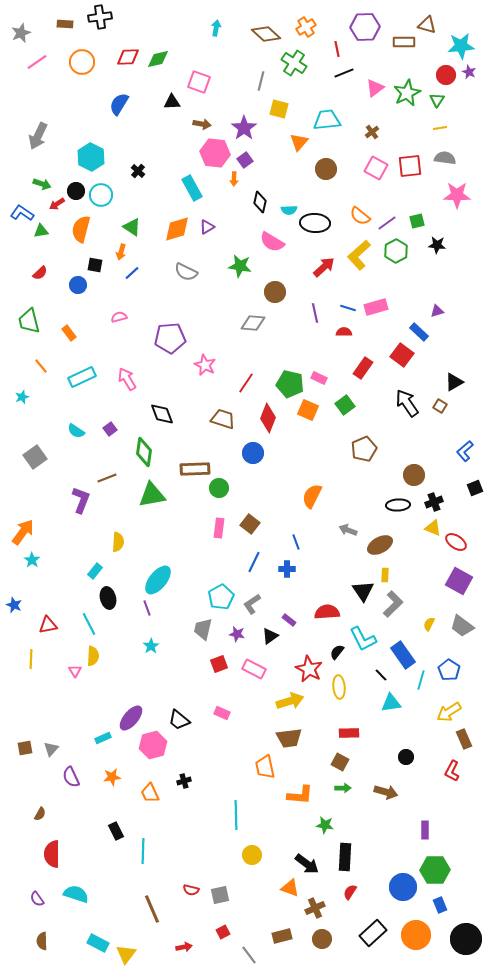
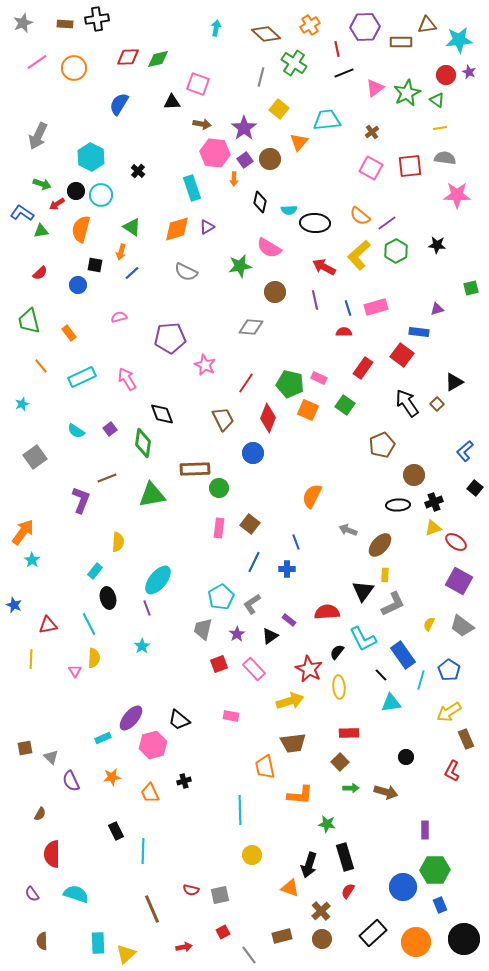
black cross at (100, 17): moved 3 px left, 2 px down
brown triangle at (427, 25): rotated 24 degrees counterclockwise
orange cross at (306, 27): moved 4 px right, 2 px up
gray star at (21, 33): moved 2 px right, 10 px up
brown rectangle at (404, 42): moved 3 px left
cyan star at (461, 46): moved 2 px left, 6 px up
orange circle at (82, 62): moved 8 px left, 6 px down
gray line at (261, 81): moved 4 px up
pink square at (199, 82): moved 1 px left, 2 px down
green triangle at (437, 100): rotated 28 degrees counterclockwise
yellow square at (279, 109): rotated 24 degrees clockwise
pink square at (376, 168): moved 5 px left
brown circle at (326, 169): moved 56 px left, 10 px up
cyan rectangle at (192, 188): rotated 10 degrees clockwise
green square at (417, 221): moved 54 px right, 67 px down
pink semicircle at (272, 242): moved 3 px left, 6 px down
green star at (240, 266): rotated 20 degrees counterclockwise
red arrow at (324, 267): rotated 110 degrees counterclockwise
blue line at (348, 308): rotated 56 degrees clockwise
purple triangle at (437, 311): moved 2 px up
purple line at (315, 313): moved 13 px up
gray diamond at (253, 323): moved 2 px left, 4 px down
blue rectangle at (419, 332): rotated 36 degrees counterclockwise
cyan star at (22, 397): moved 7 px down
green square at (345, 405): rotated 18 degrees counterclockwise
brown square at (440, 406): moved 3 px left, 2 px up; rotated 16 degrees clockwise
brown trapezoid at (223, 419): rotated 45 degrees clockwise
brown pentagon at (364, 449): moved 18 px right, 4 px up
green diamond at (144, 452): moved 1 px left, 9 px up
black square at (475, 488): rotated 28 degrees counterclockwise
yellow triangle at (433, 528): rotated 42 degrees counterclockwise
brown ellipse at (380, 545): rotated 20 degrees counterclockwise
black triangle at (363, 591): rotated 10 degrees clockwise
gray L-shape at (393, 604): rotated 20 degrees clockwise
purple star at (237, 634): rotated 28 degrees clockwise
cyan star at (151, 646): moved 9 px left
yellow semicircle at (93, 656): moved 1 px right, 2 px down
pink rectangle at (254, 669): rotated 20 degrees clockwise
pink rectangle at (222, 713): moved 9 px right, 3 px down; rotated 14 degrees counterclockwise
brown trapezoid at (289, 738): moved 4 px right, 5 px down
brown rectangle at (464, 739): moved 2 px right
gray triangle at (51, 749): moved 8 px down; rotated 28 degrees counterclockwise
brown square at (340, 762): rotated 18 degrees clockwise
purple semicircle at (71, 777): moved 4 px down
green arrow at (343, 788): moved 8 px right
cyan line at (236, 815): moved 4 px right, 5 px up
green star at (325, 825): moved 2 px right, 1 px up
black rectangle at (345, 857): rotated 20 degrees counterclockwise
black arrow at (307, 864): moved 2 px right, 1 px down; rotated 70 degrees clockwise
red semicircle at (350, 892): moved 2 px left, 1 px up
purple semicircle at (37, 899): moved 5 px left, 5 px up
brown cross at (315, 908): moved 6 px right, 3 px down; rotated 18 degrees counterclockwise
orange circle at (416, 935): moved 7 px down
black circle at (466, 939): moved 2 px left
cyan rectangle at (98, 943): rotated 60 degrees clockwise
yellow triangle at (126, 954): rotated 10 degrees clockwise
